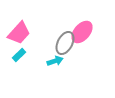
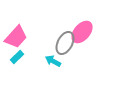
pink trapezoid: moved 3 px left, 4 px down
cyan rectangle: moved 2 px left, 2 px down
cyan arrow: moved 2 px left; rotated 133 degrees counterclockwise
